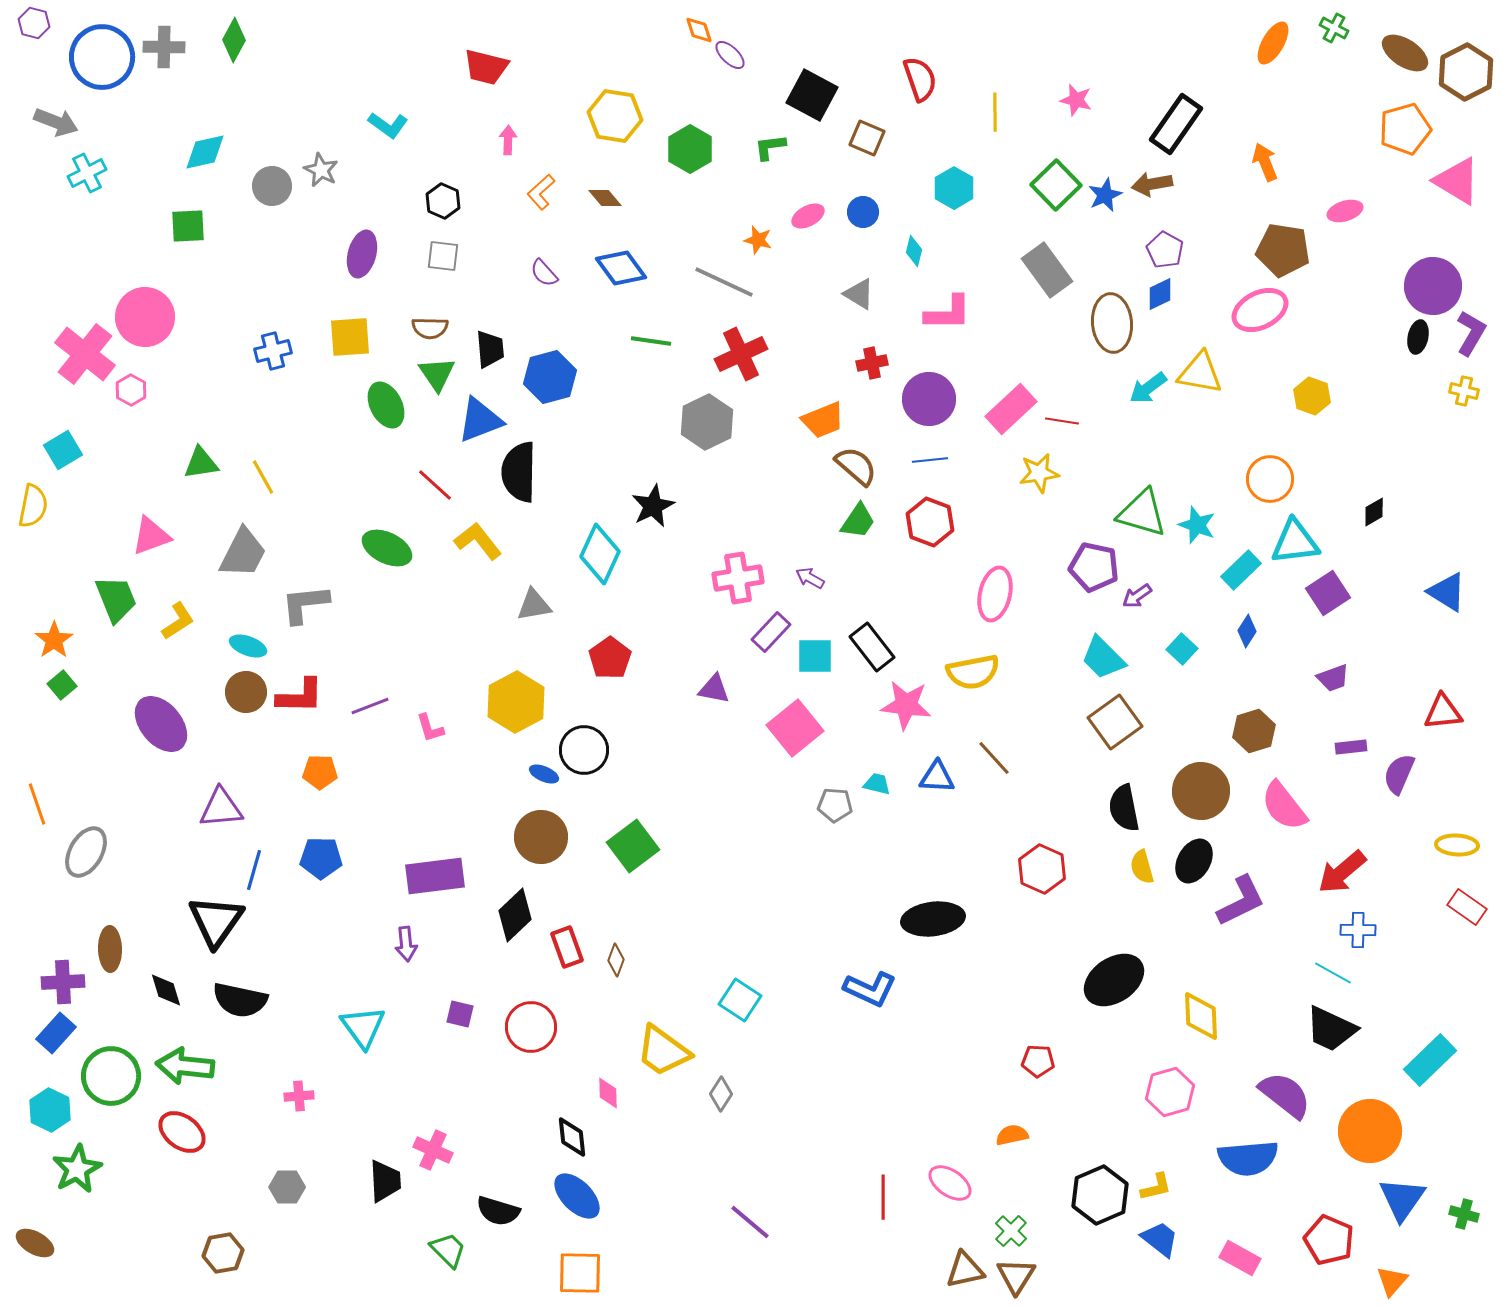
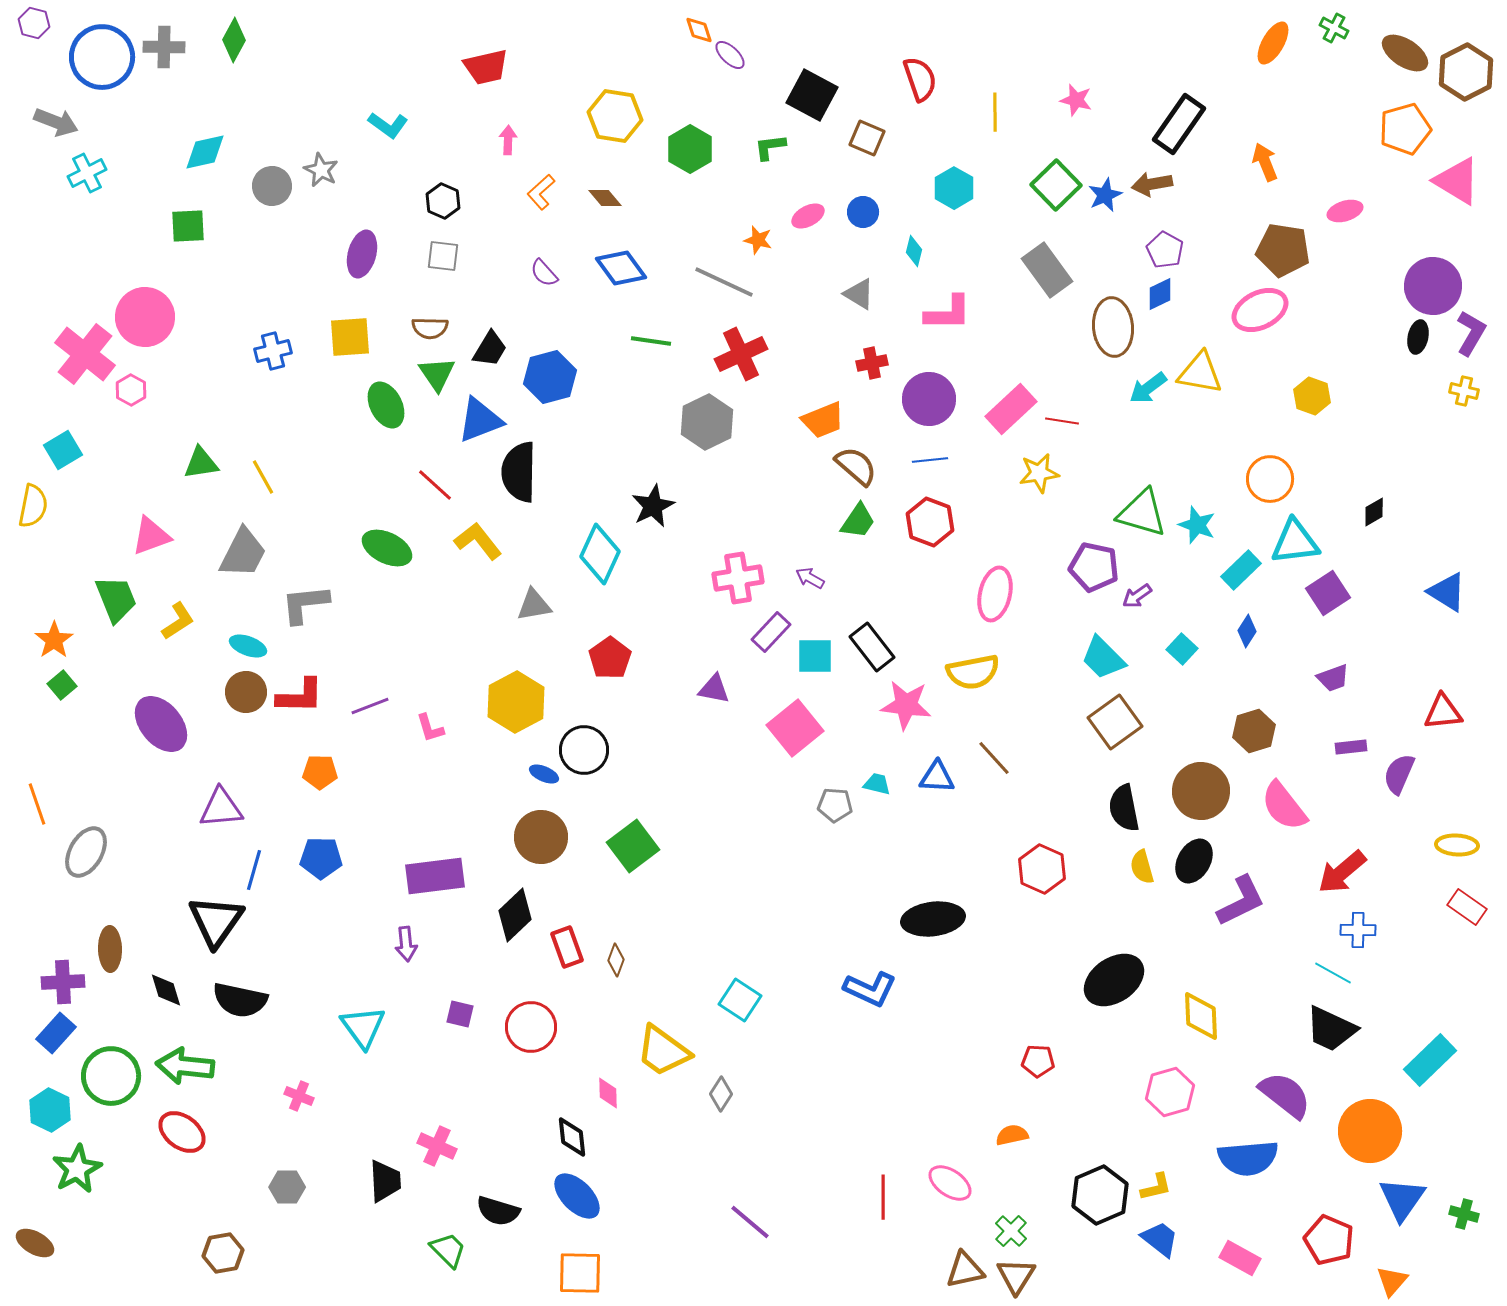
red trapezoid at (486, 67): rotated 27 degrees counterclockwise
black rectangle at (1176, 124): moved 3 px right
brown ellipse at (1112, 323): moved 1 px right, 4 px down
black trapezoid at (490, 349): rotated 36 degrees clockwise
pink cross at (299, 1096): rotated 28 degrees clockwise
pink cross at (433, 1150): moved 4 px right, 4 px up
